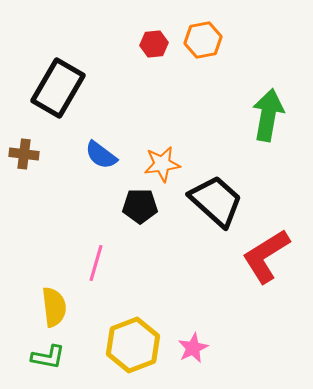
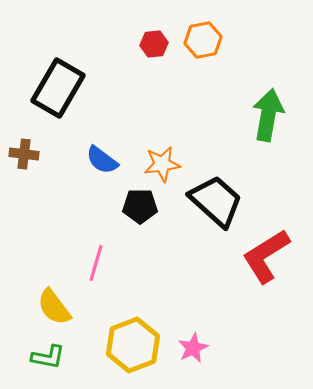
blue semicircle: moved 1 px right, 5 px down
yellow semicircle: rotated 150 degrees clockwise
